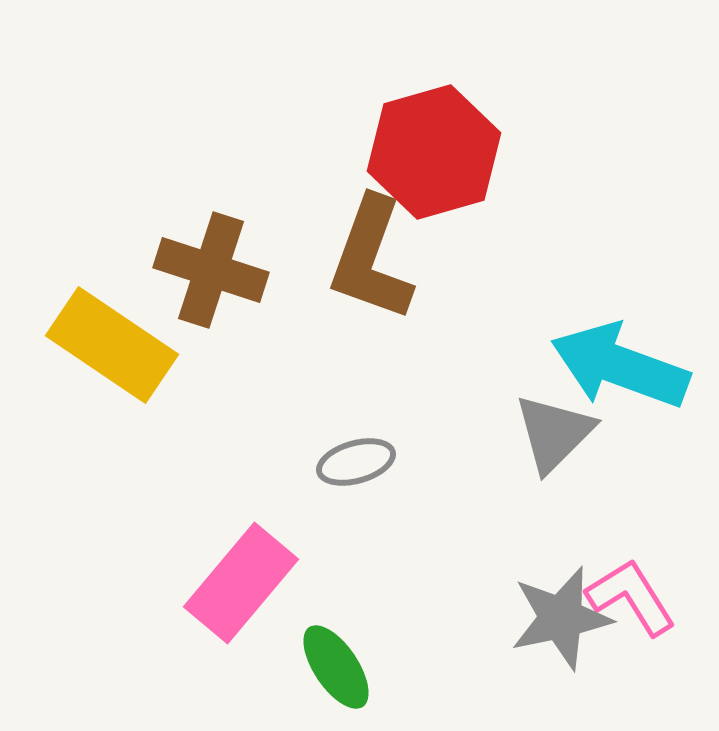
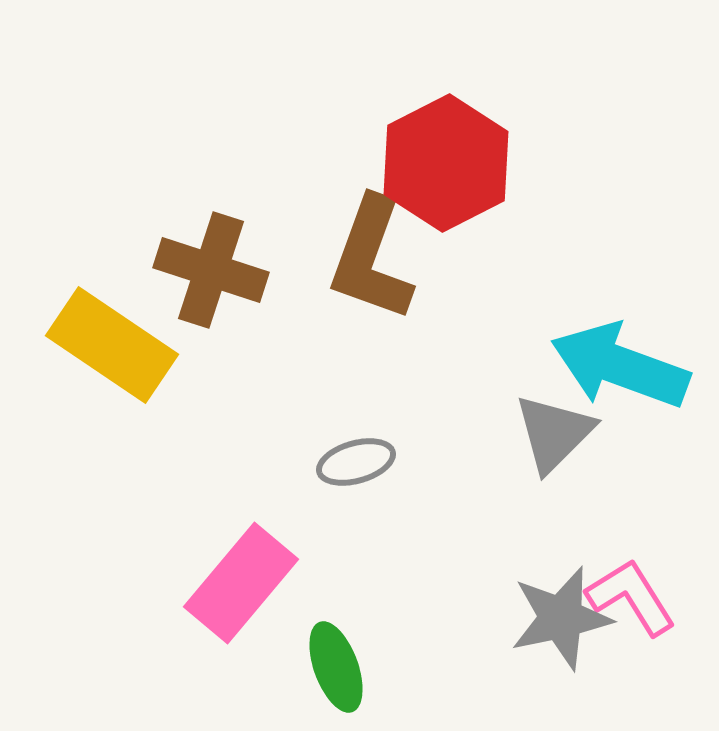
red hexagon: moved 12 px right, 11 px down; rotated 11 degrees counterclockwise
green ellipse: rotated 14 degrees clockwise
